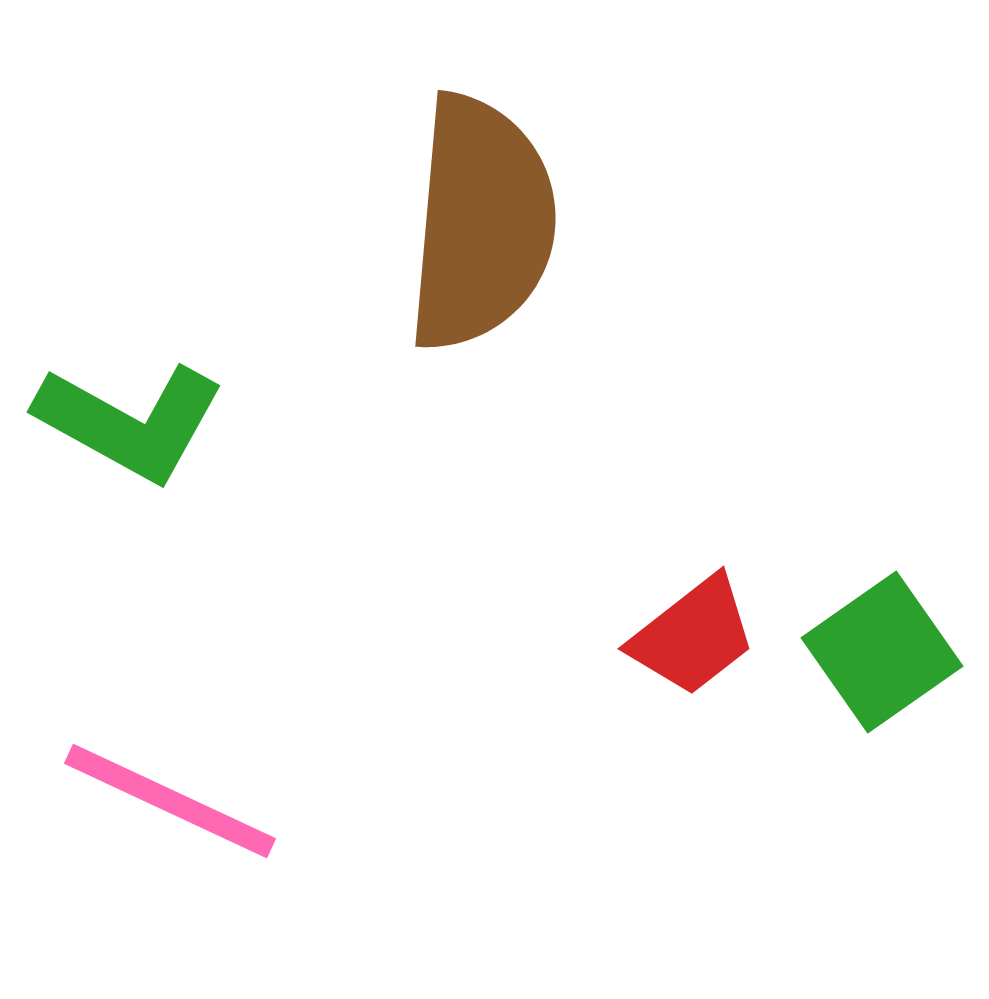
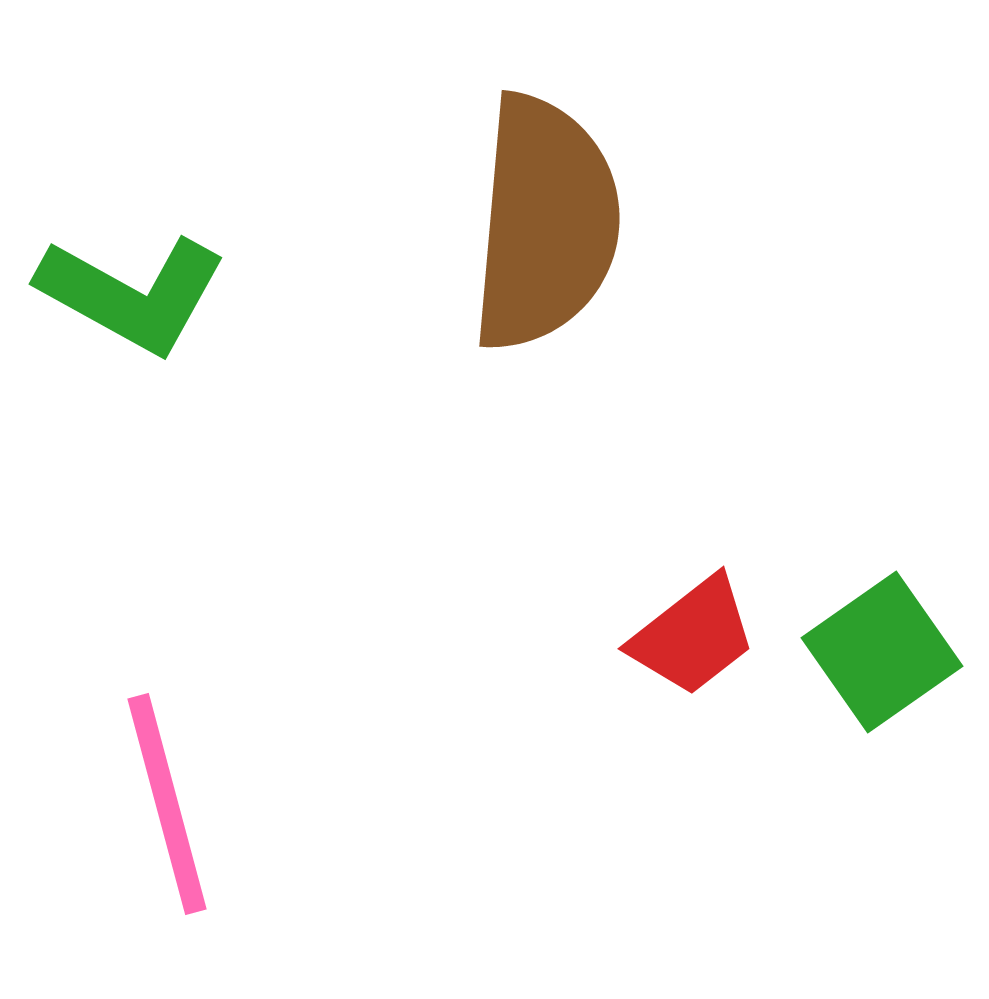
brown semicircle: moved 64 px right
green L-shape: moved 2 px right, 128 px up
pink line: moved 3 px left, 3 px down; rotated 50 degrees clockwise
